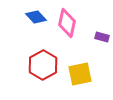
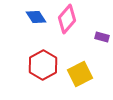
blue diamond: rotated 10 degrees clockwise
pink diamond: moved 4 px up; rotated 28 degrees clockwise
yellow square: rotated 15 degrees counterclockwise
